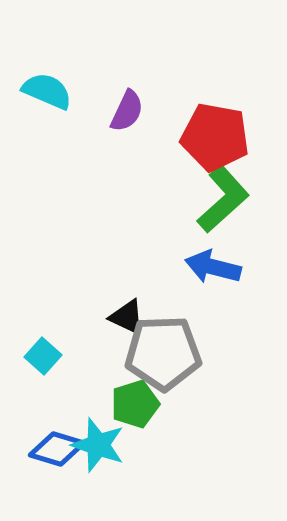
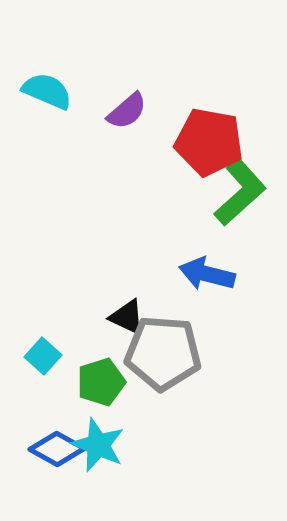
purple semicircle: rotated 24 degrees clockwise
red pentagon: moved 6 px left, 5 px down
green L-shape: moved 17 px right, 7 px up
blue arrow: moved 6 px left, 7 px down
gray pentagon: rotated 6 degrees clockwise
green pentagon: moved 34 px left, 22 px up
cyan star: rotated 4 degrees clockwise
blue diamond: rotated 12 degrees clockwise
